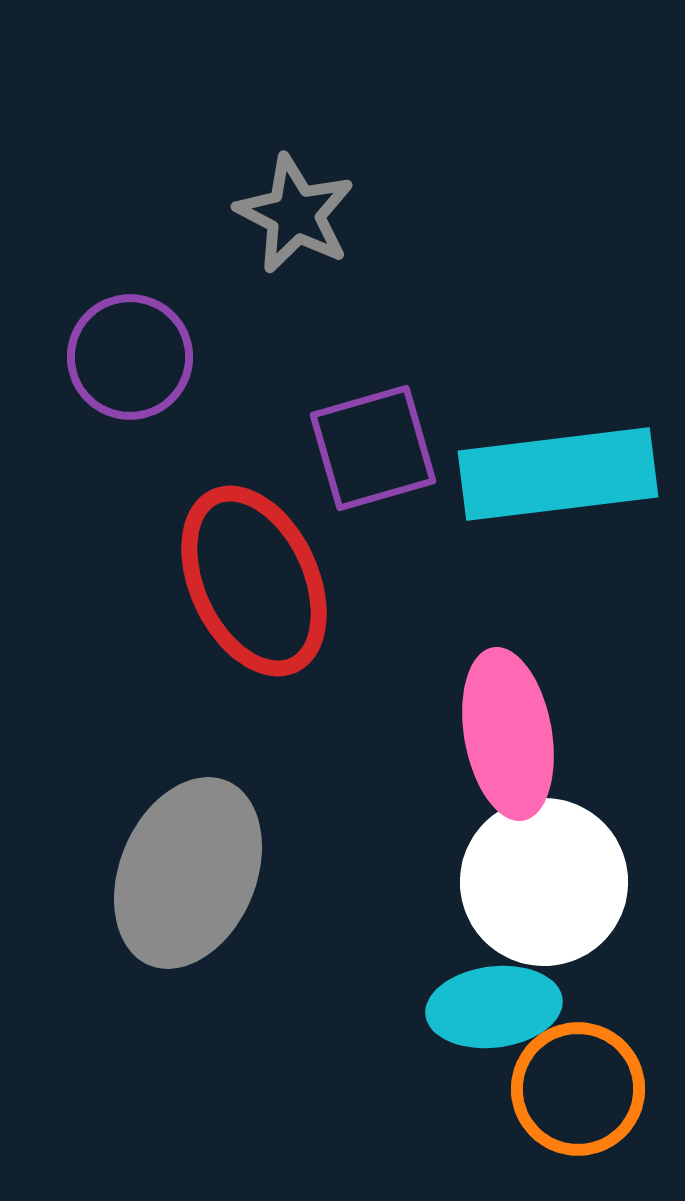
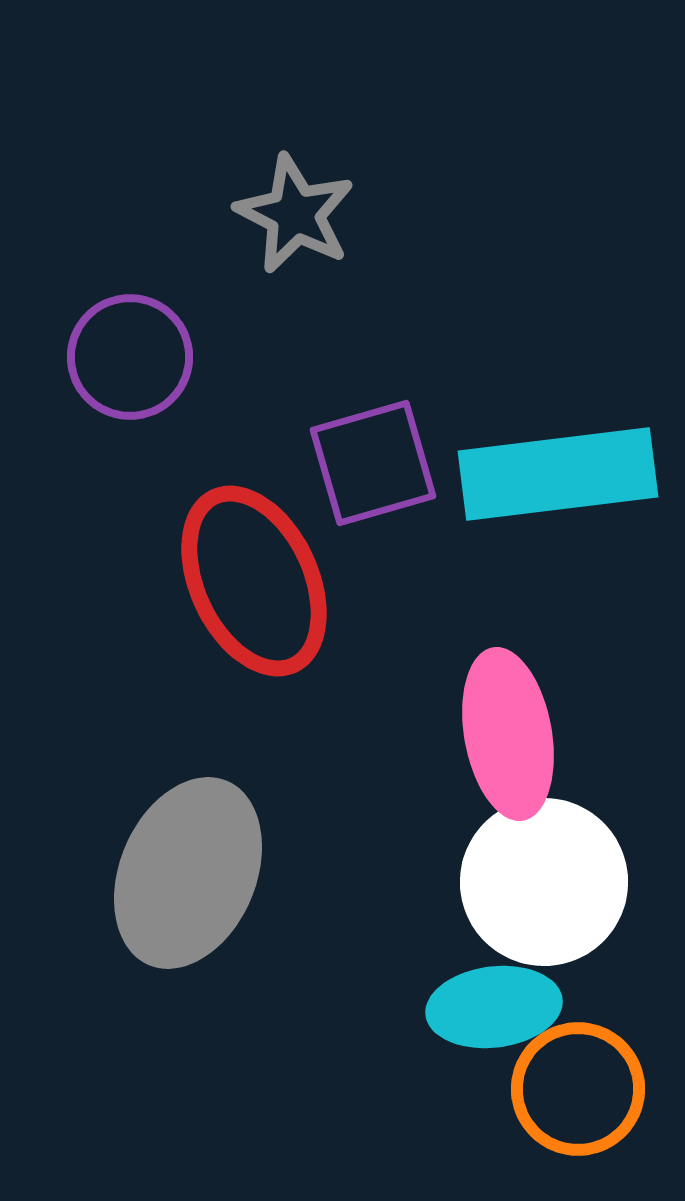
purple square: moved 15 px down
